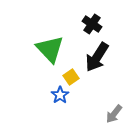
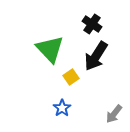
black arrow: moved 1 px left, 1 px up
blue star: moved 2 px right, 13 px down
